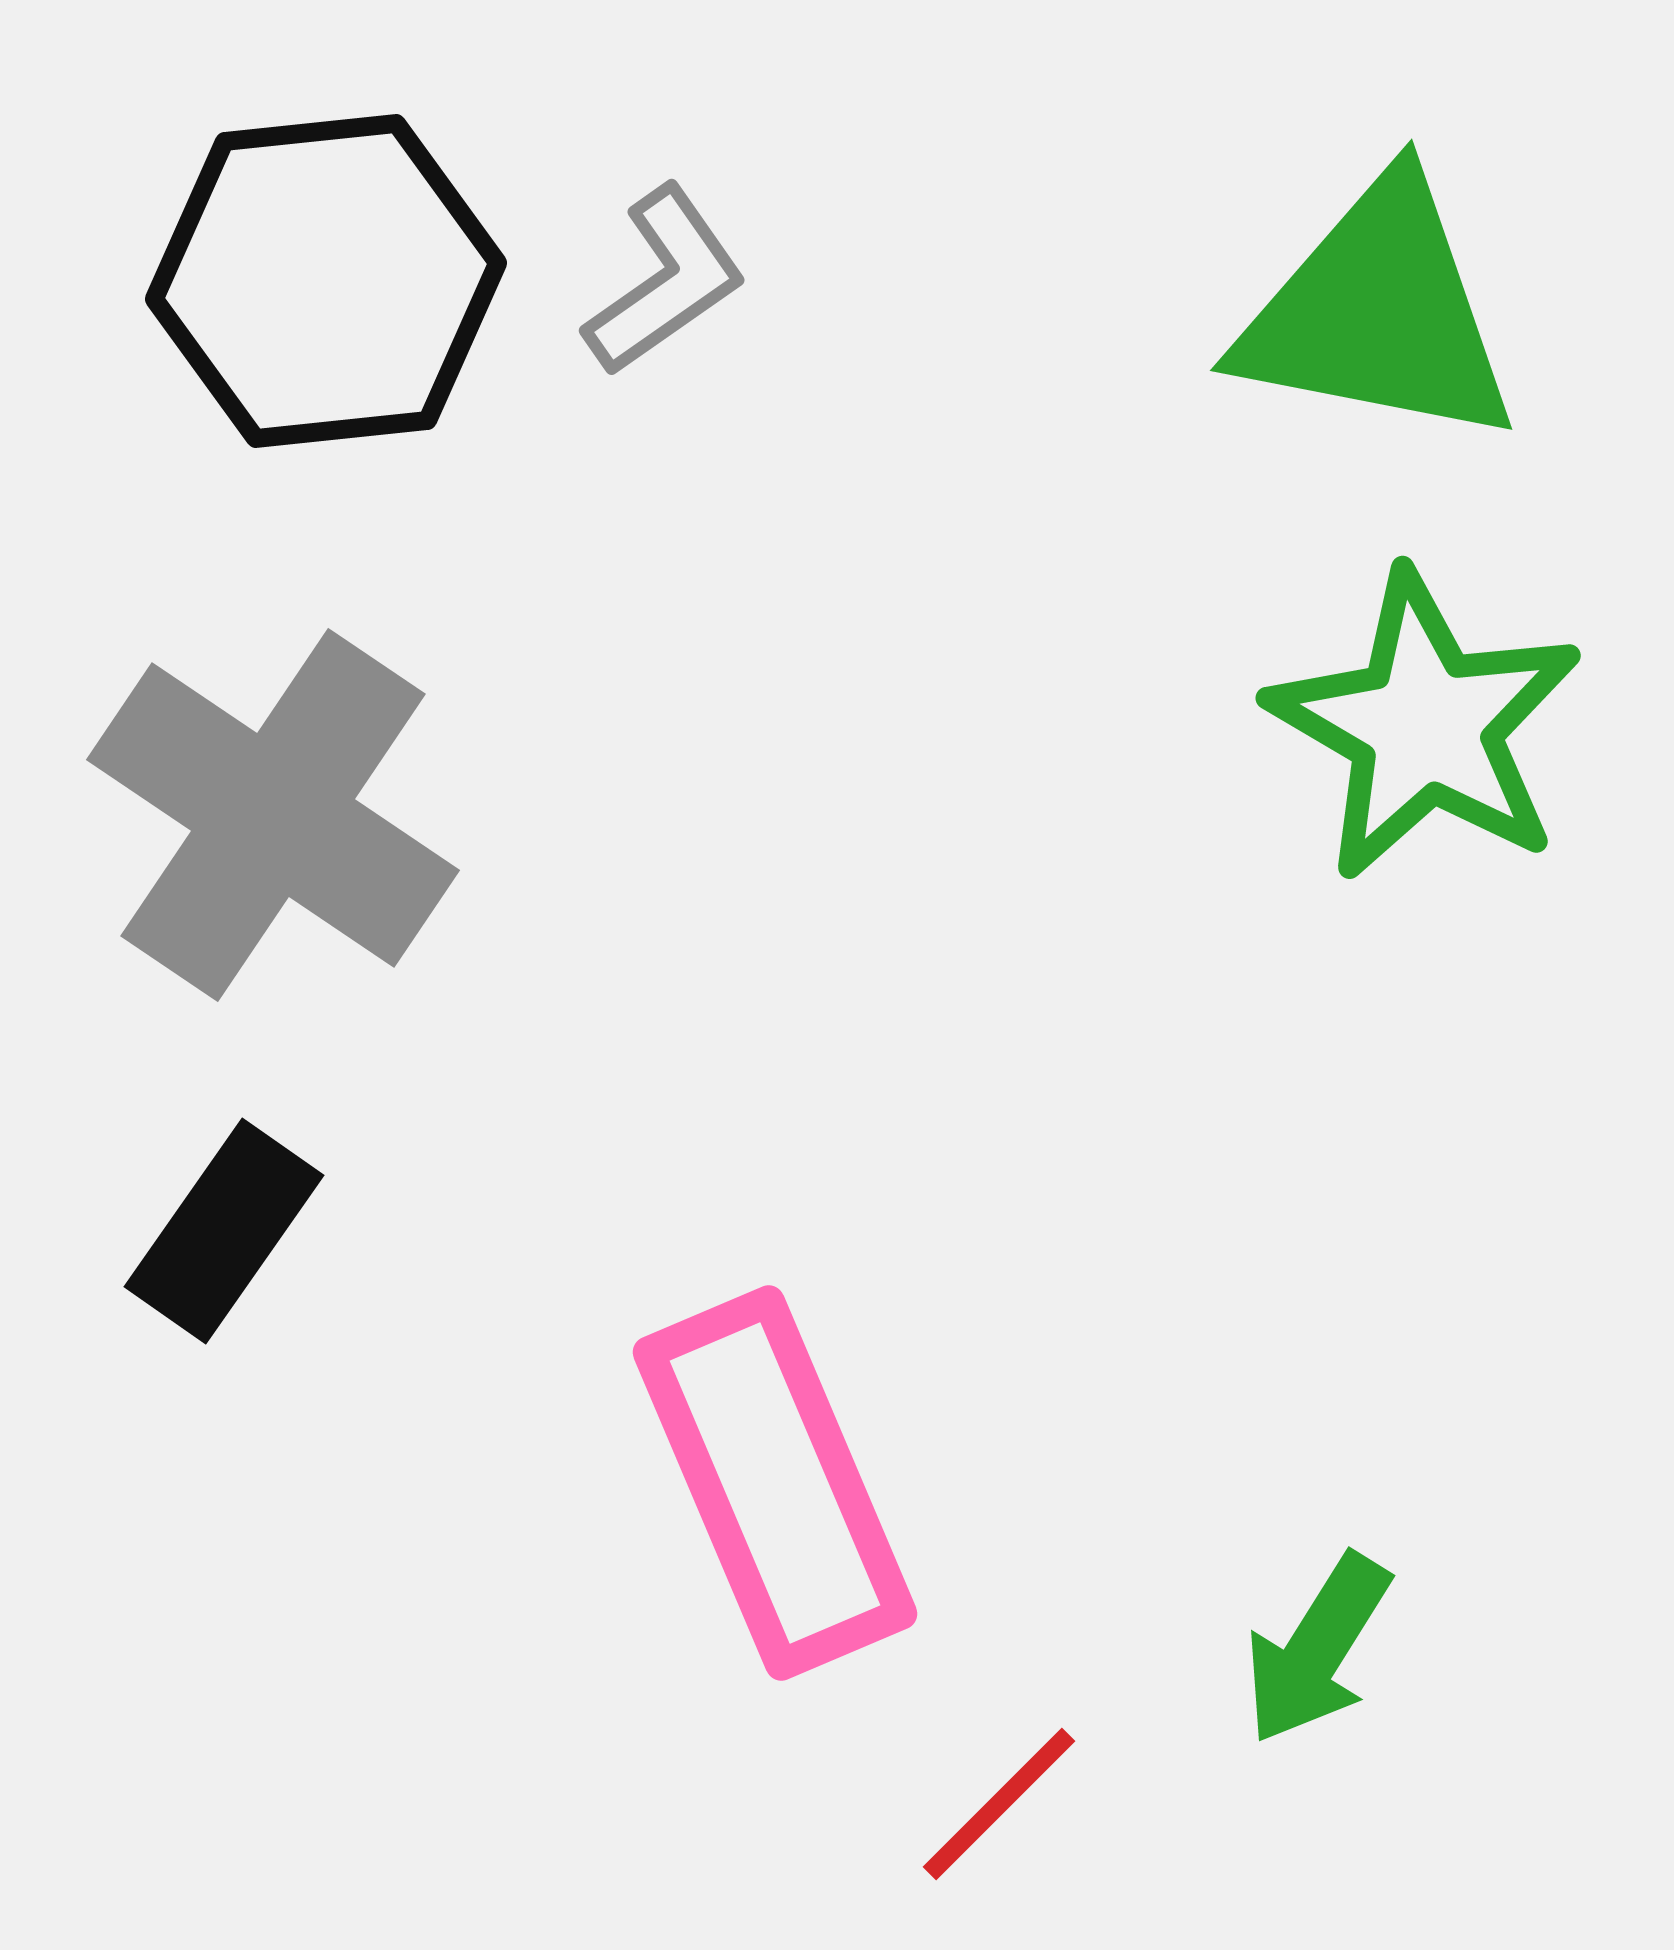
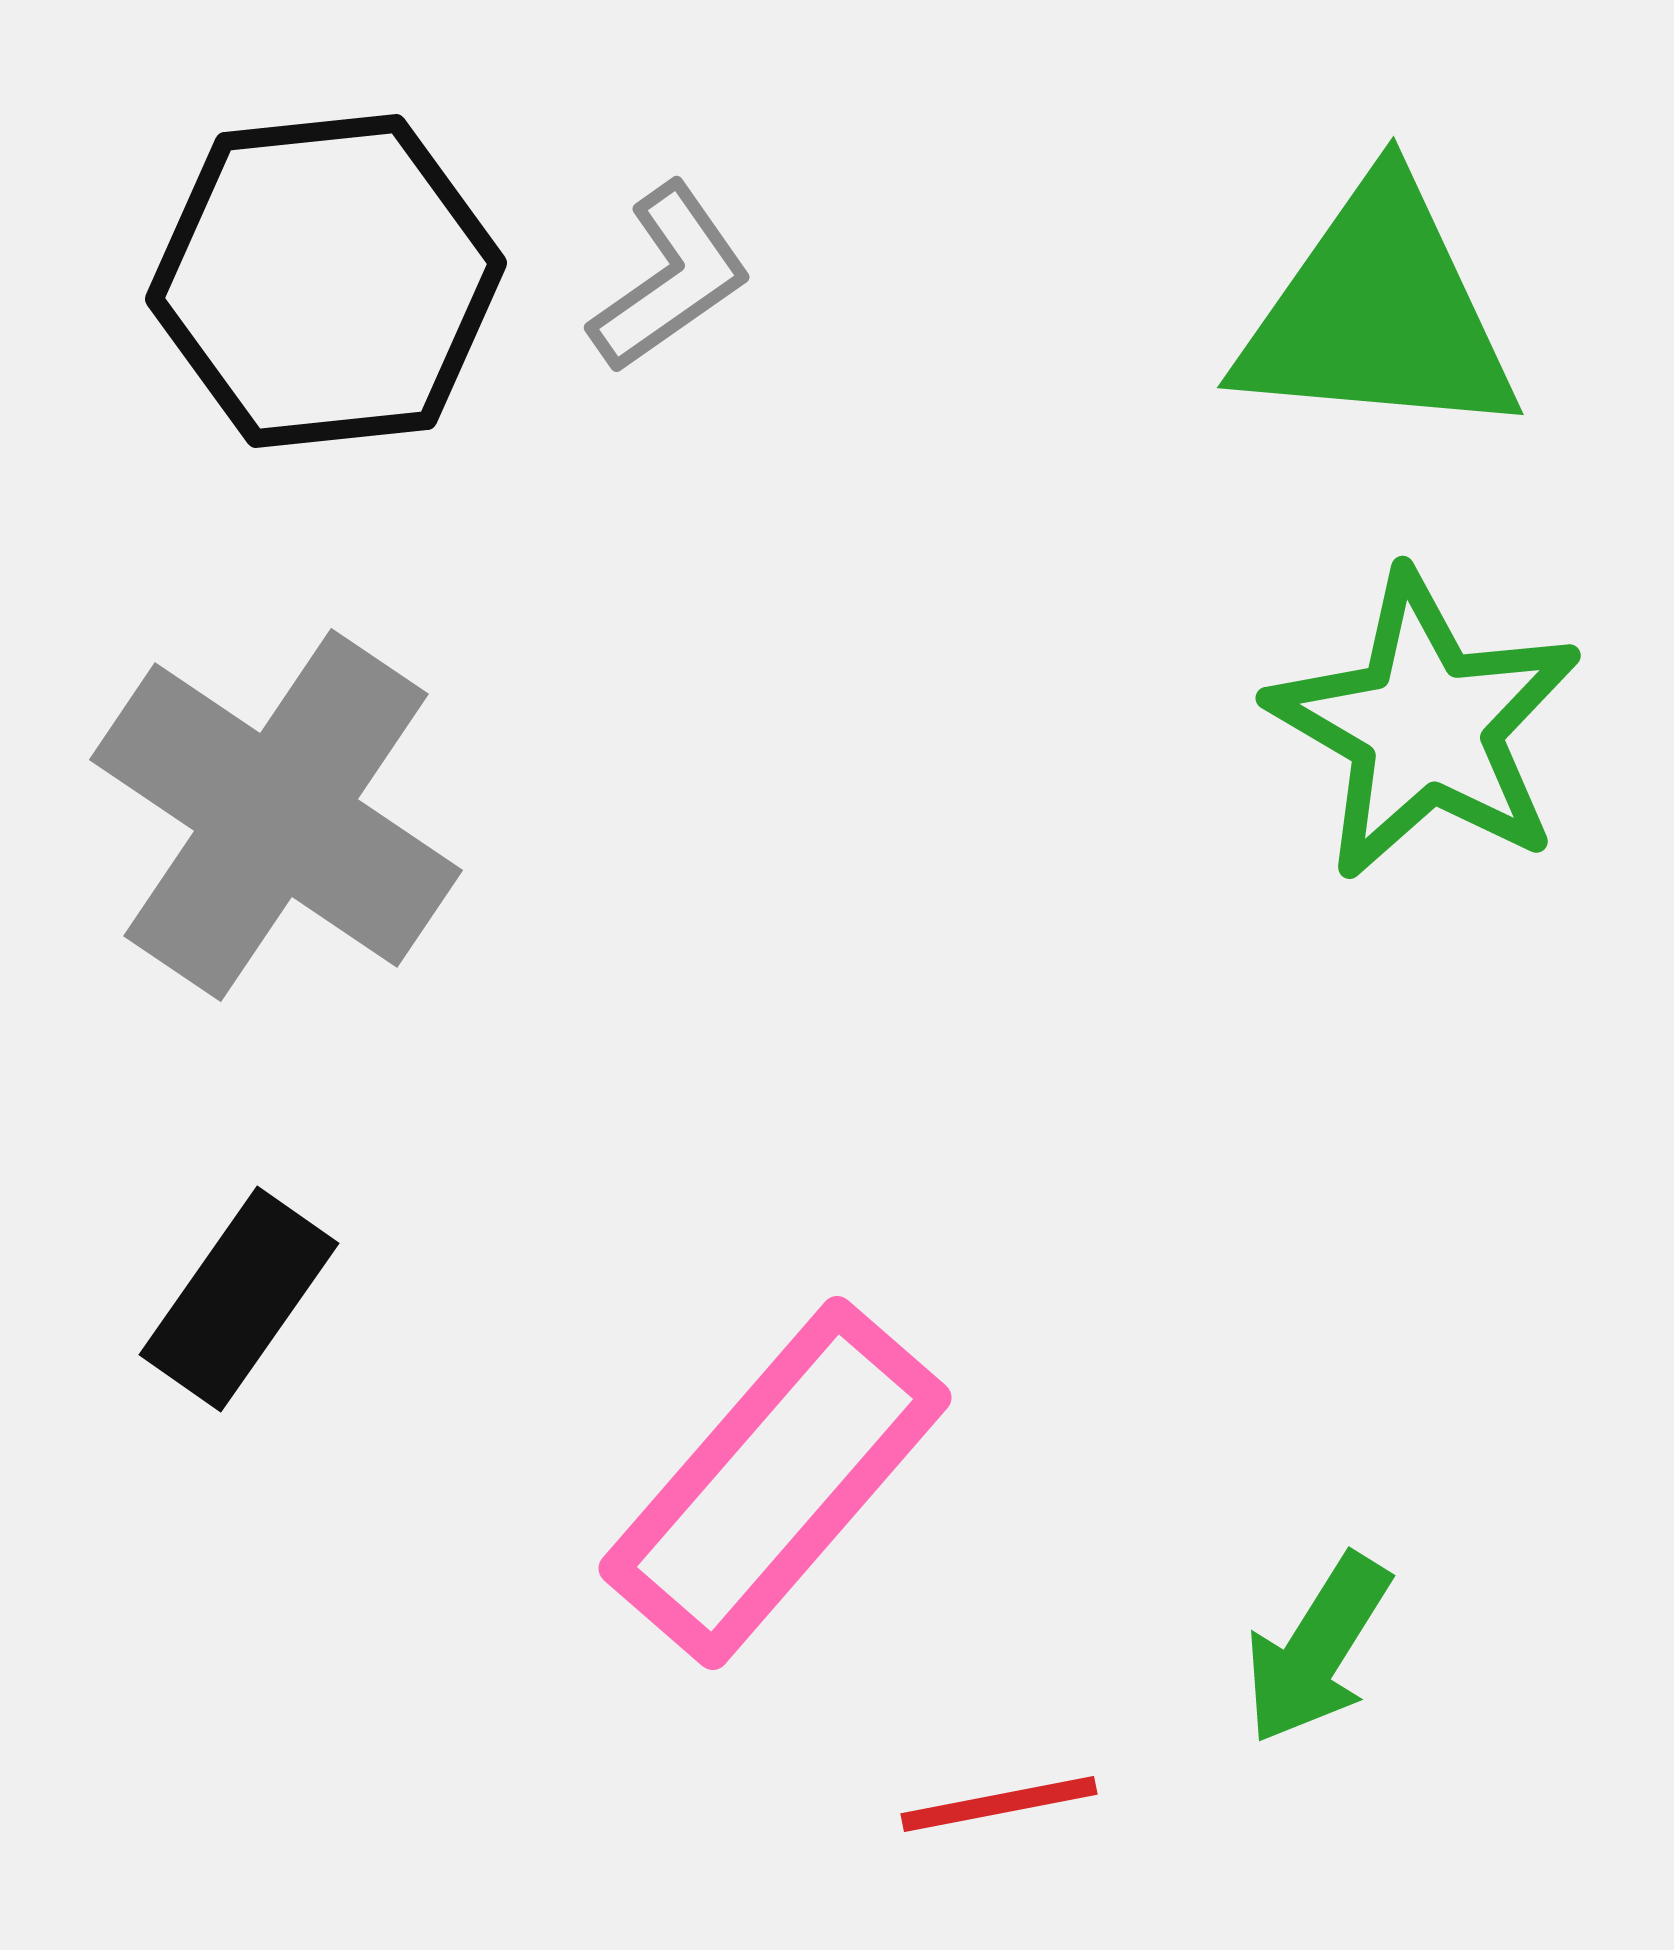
gray L-shape: moved 5 px right, 3 px up
green triangle: rotated 6 degrees counterclockwise
gray cross: moved 3 px right
black rectangle: moved 15 px right, 68 px down
pink rectangle: rotated 64 degrees clockwise
red line: rotated 34 degrees clockwise
